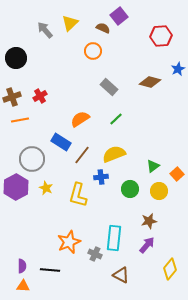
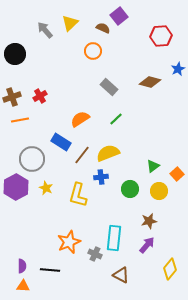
black circle: moved 1 px left, 4 px up
yellow semicircle: moved 6 px left, 1 px up
